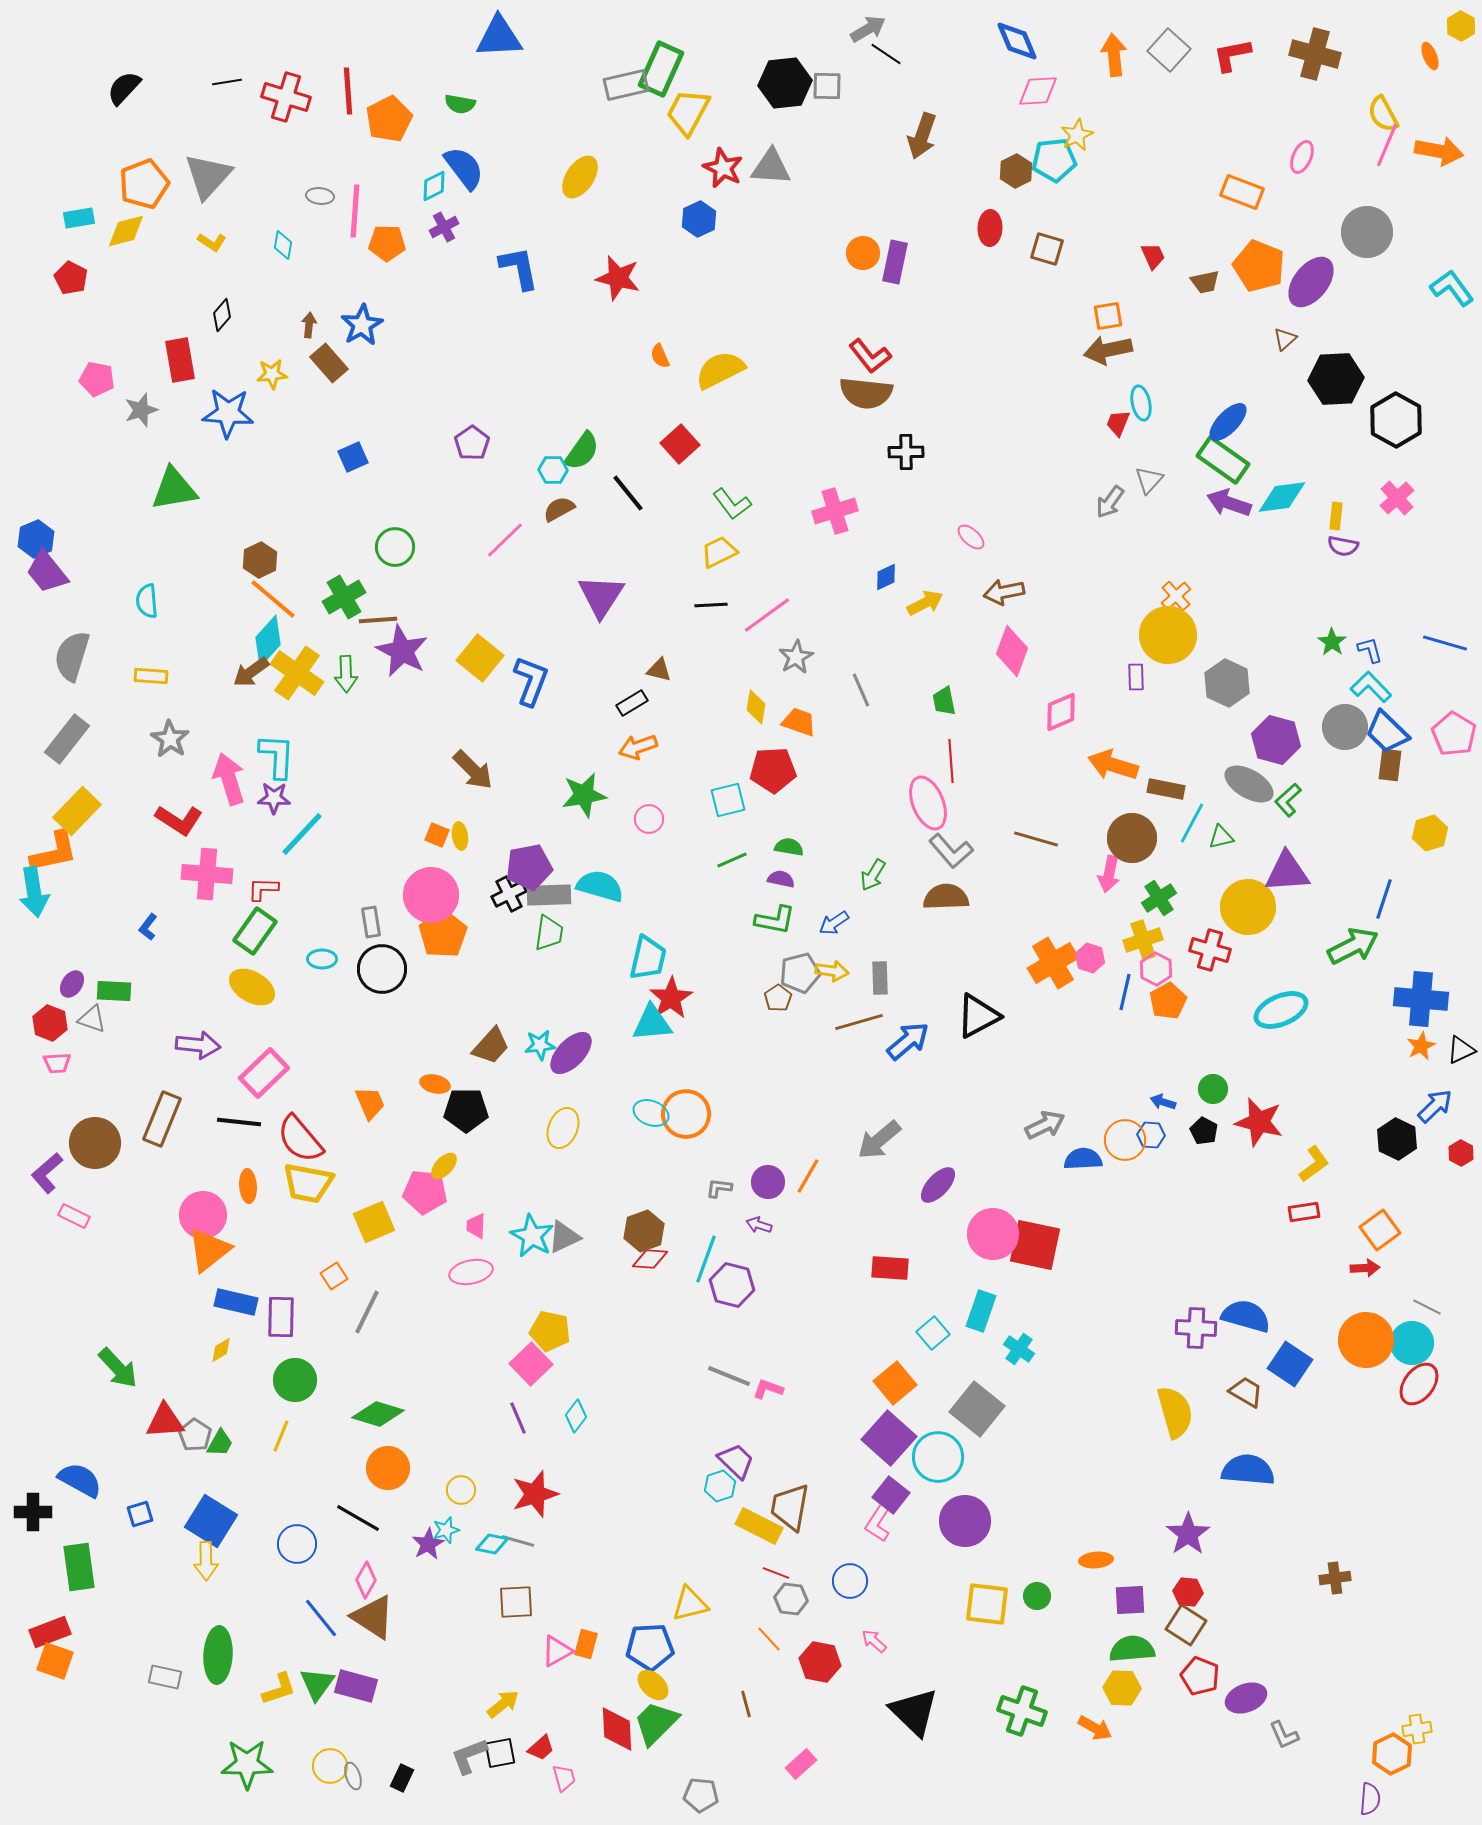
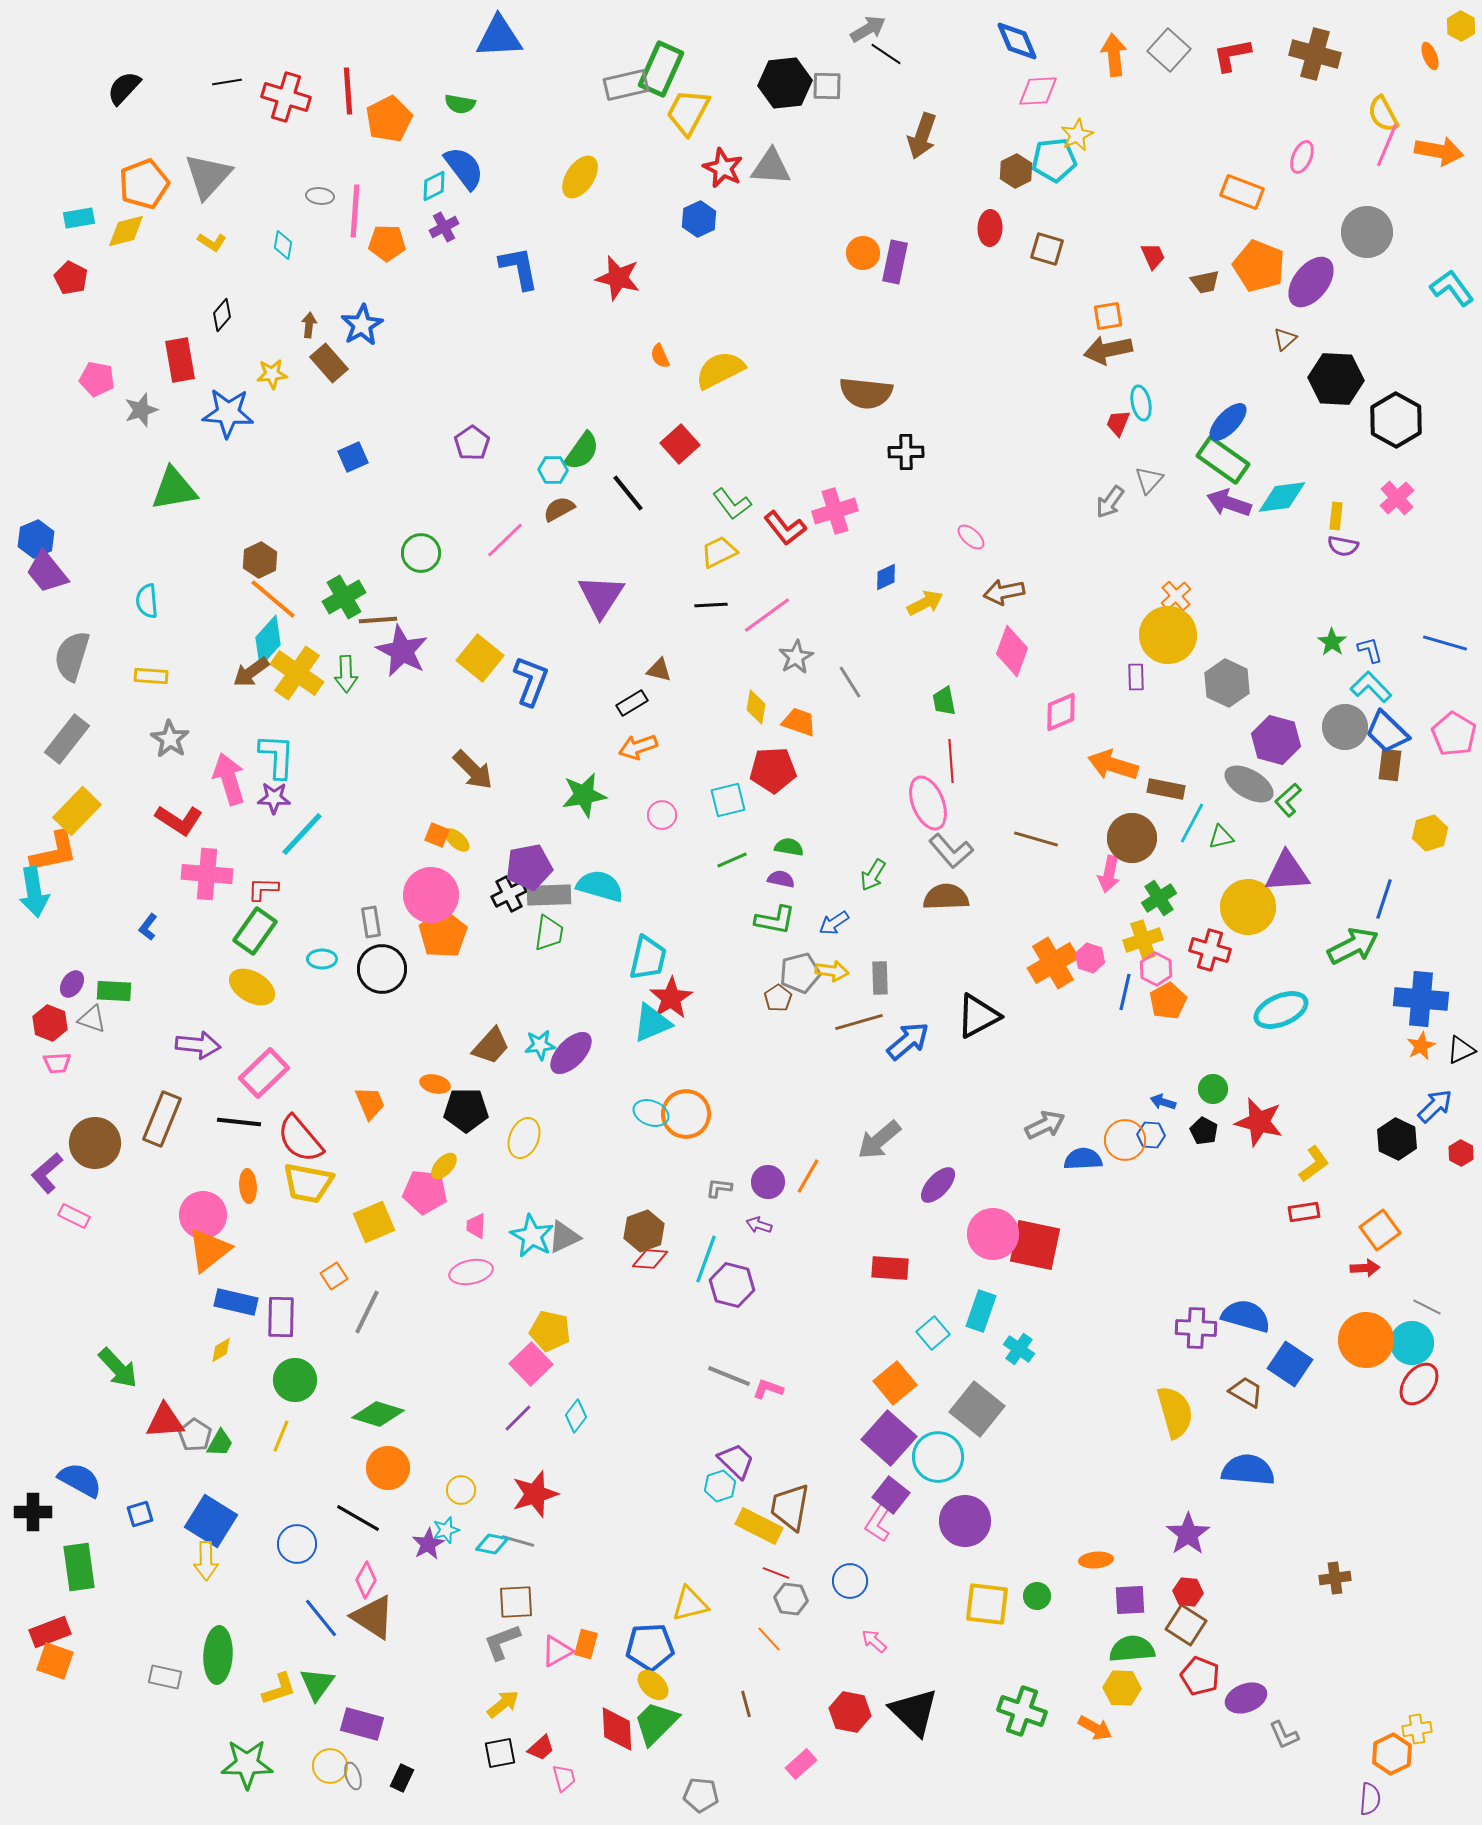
red L-shape at (870, 356): moved 85 px left, 172 px down
black hexagon at (1336, 379): rotated 6 degrees clockwise
green circle at (395, 547): moved 26 px right, 6 px down
gray line at (861, 690): moved 11 px left, 8 px up; rotated 8 degrees counterclockwise
pink circle at (649, 819): moved 13 px right, 4 px up
yellow ellipse at (460, 836): moved 3 px left, 4 px down; rotated 40 degrees counterclockwise
cyan triangle at (652, 1023): rotated 18 degrees counterclockwise
yellow ellipse at (563, 1128): moved 39 px left, 10 px down
purple line at (518, 1418): rotated 68 degrees clockwise
red hexagon at (820, 1662): moved 30 px right, 50 px down
purple rectangle at (356, 1686): moved 6 px right, 38 px down
gray L-shape at (469, 1756): moved 33 px right, 114 px up
